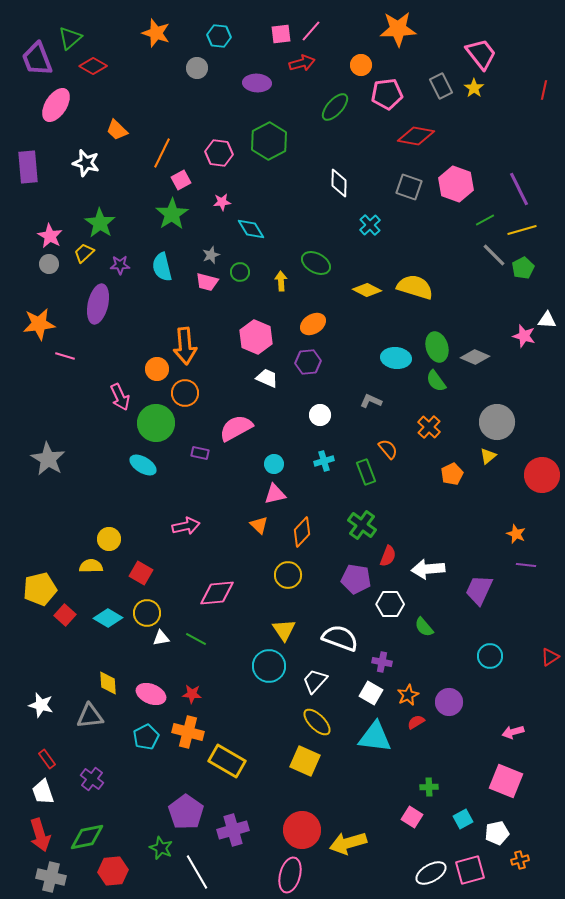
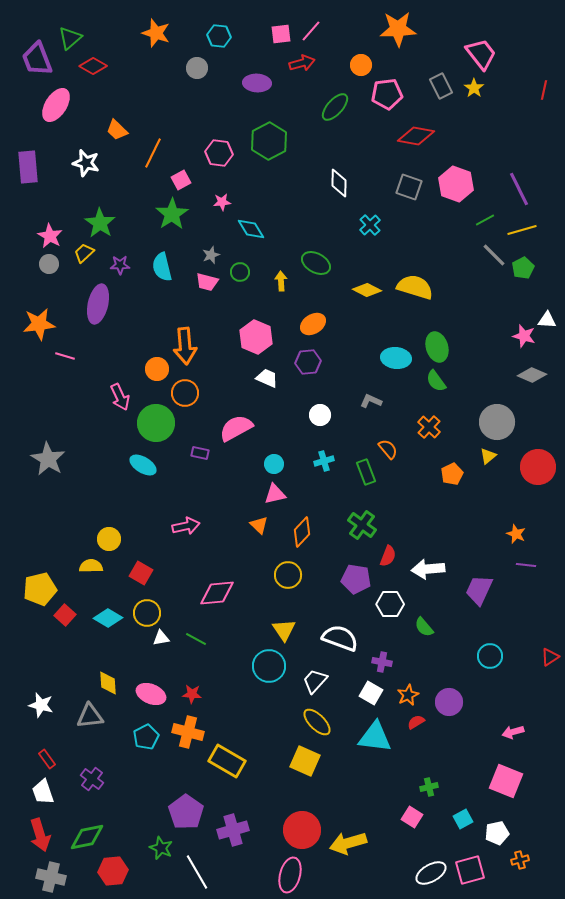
orange line at (162, 153): moved 9 px left
gray diamond at (475, 357): moved 57 px right, 18 px down
red circle at (542, 475): moved 4 px left, 8 px up
green cross at (429, 787): rotated 12 degrees counterclockwise
